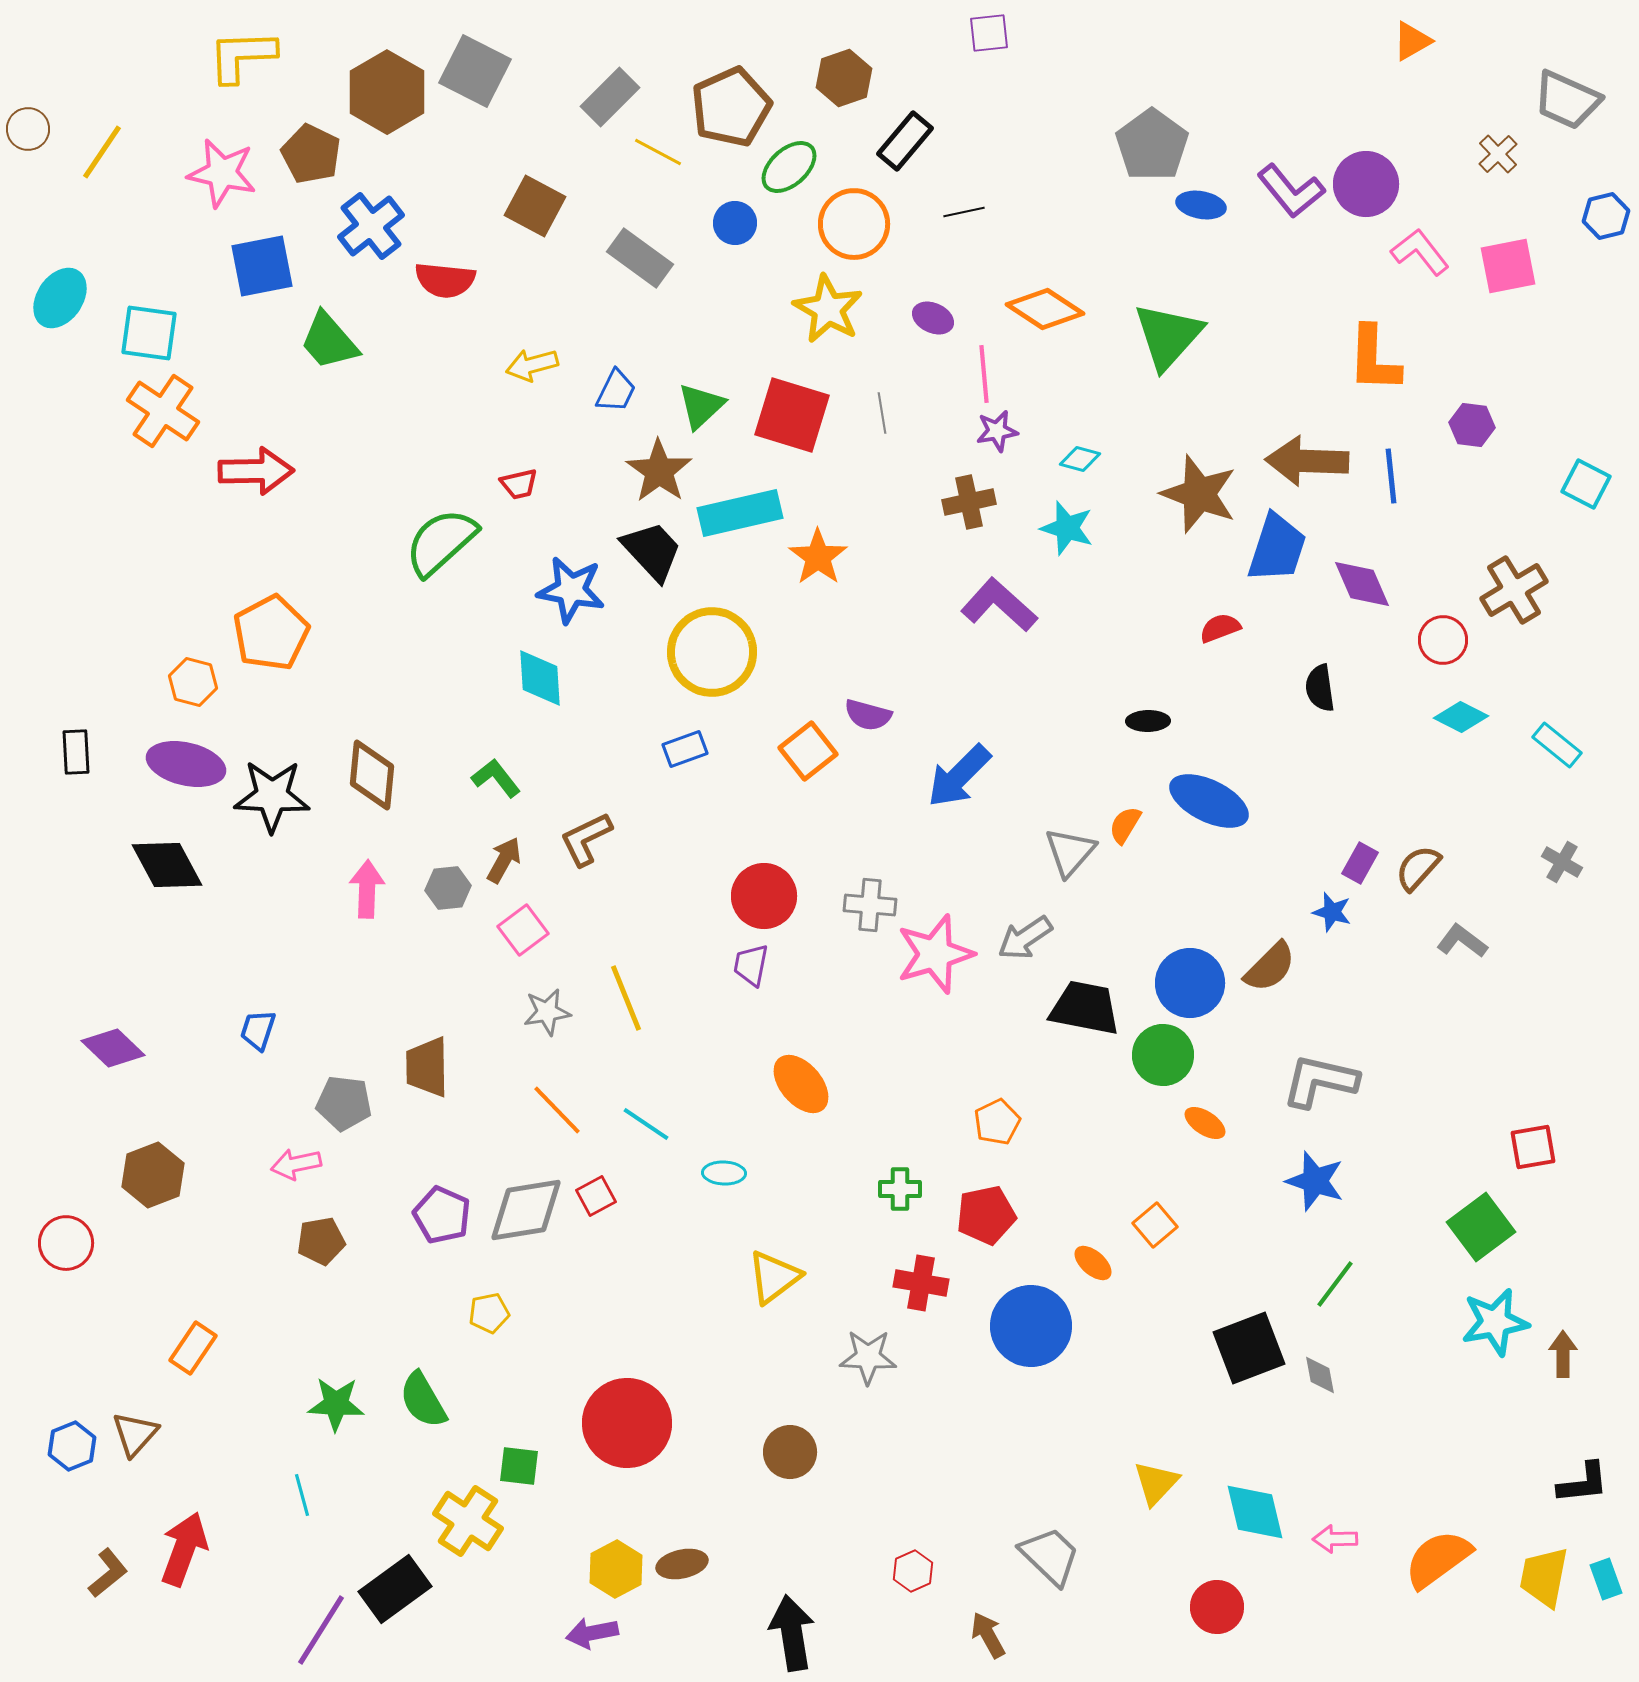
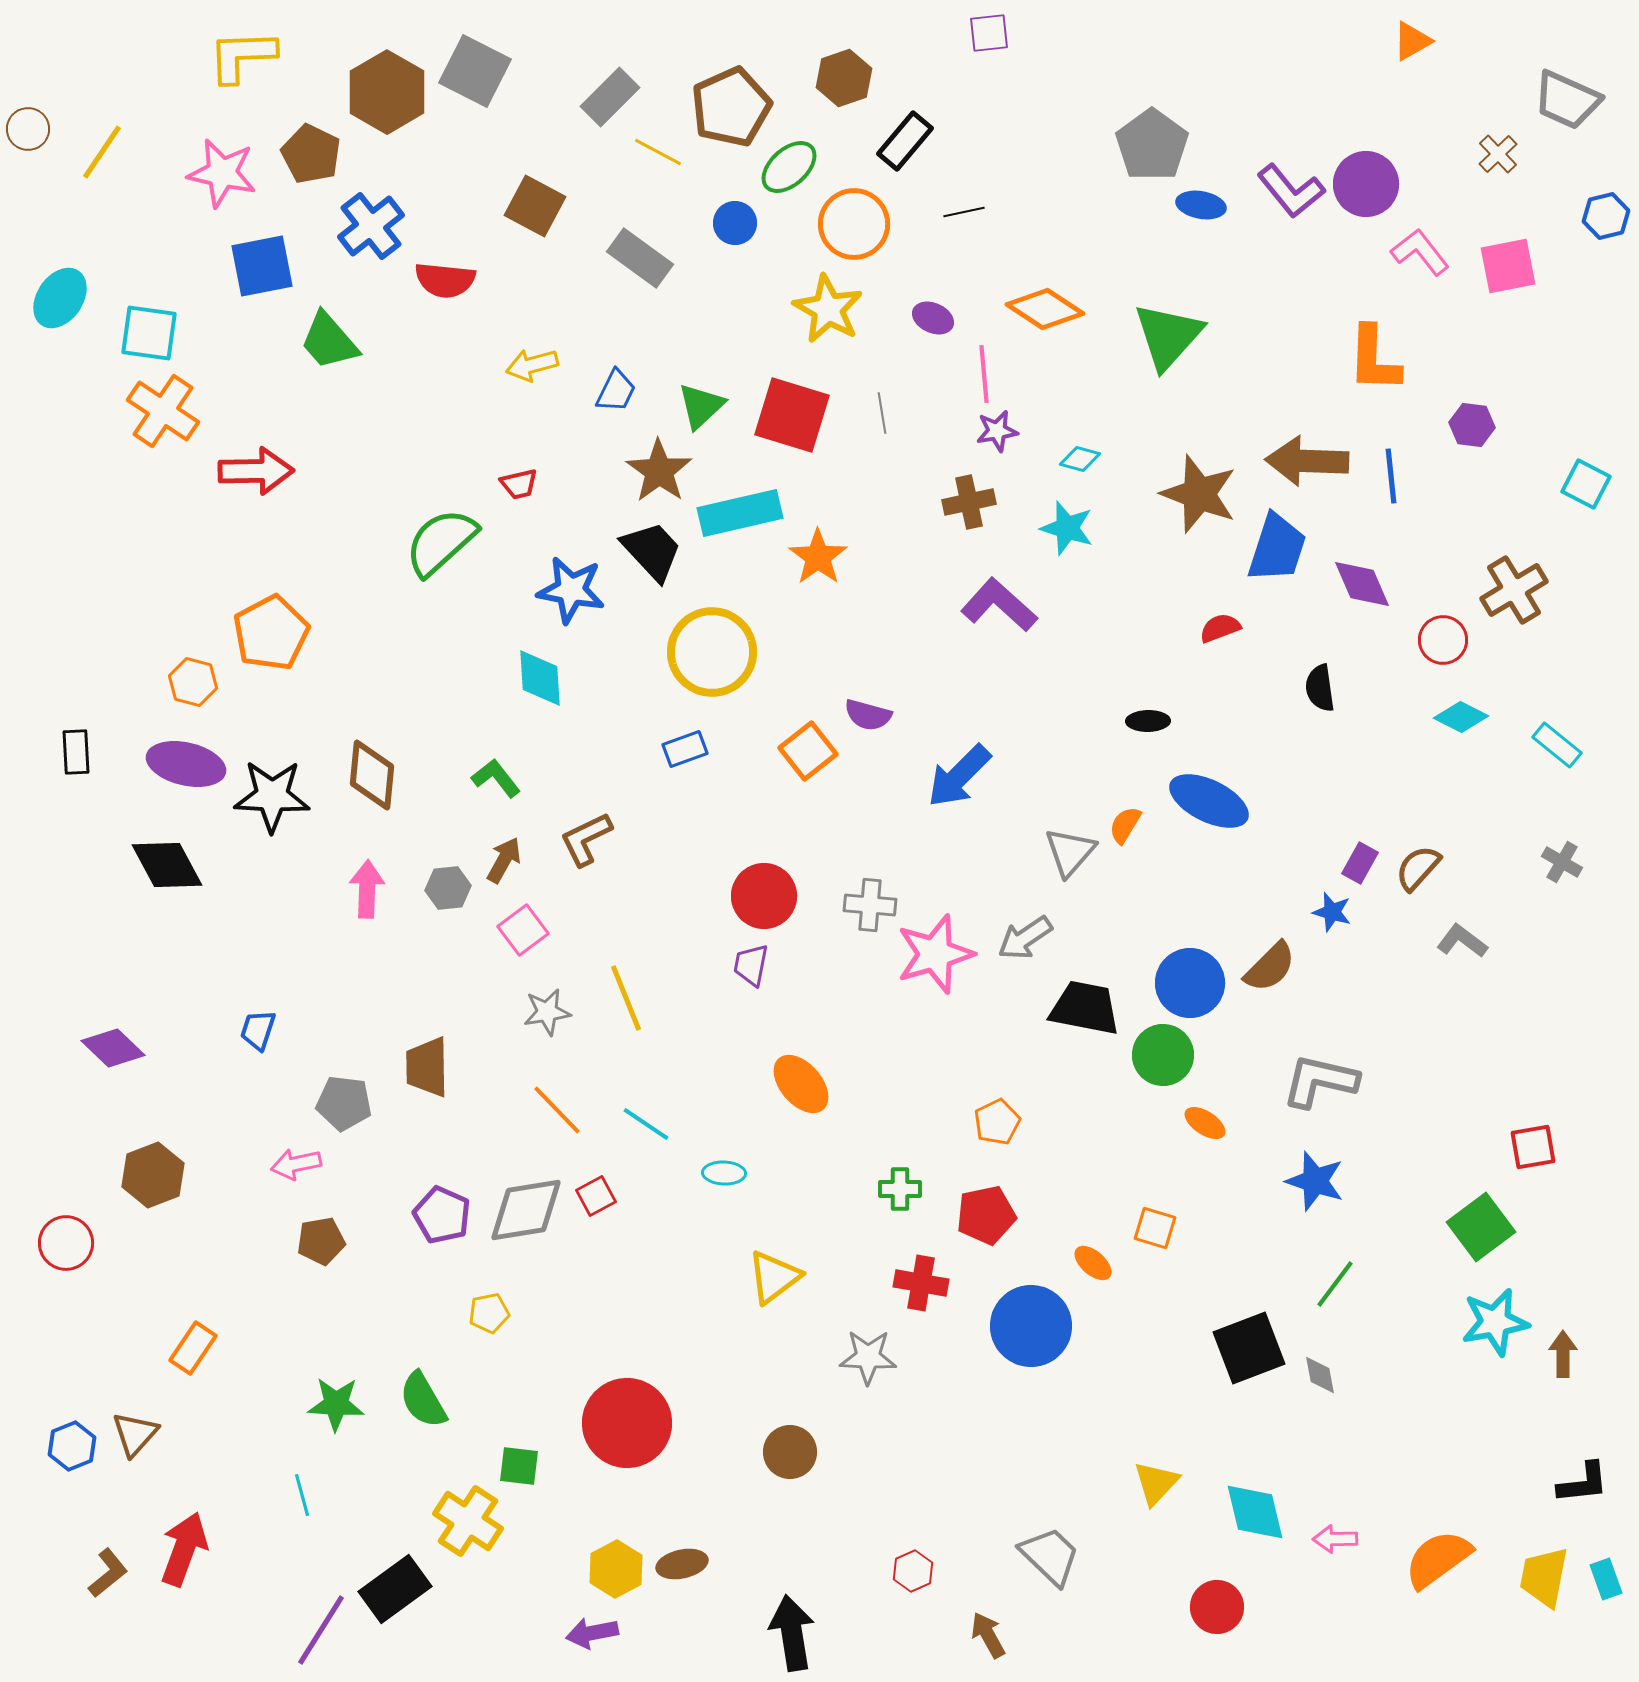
orange square at (1155, 1225): moved 3 px down; rotated 33 degrees counterclockwise
